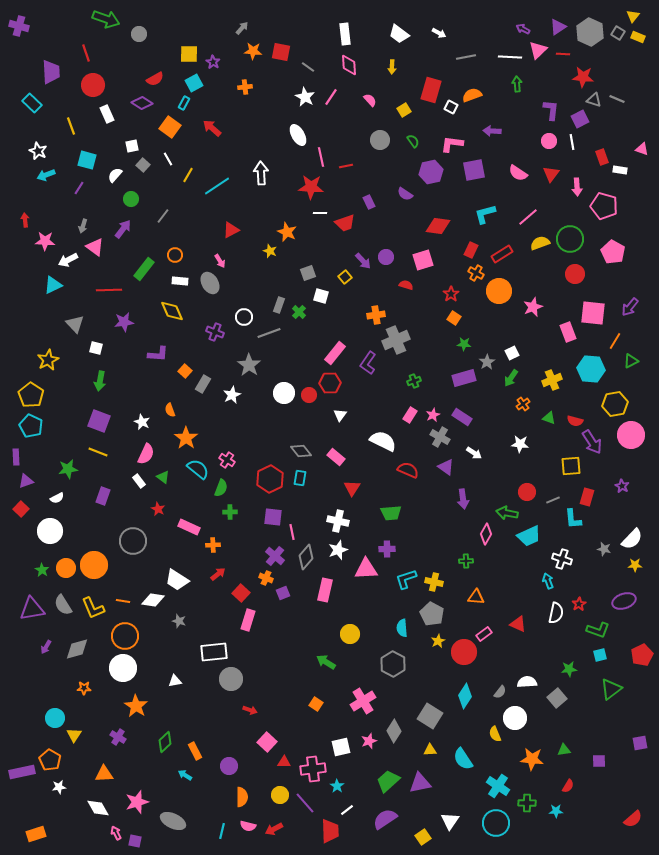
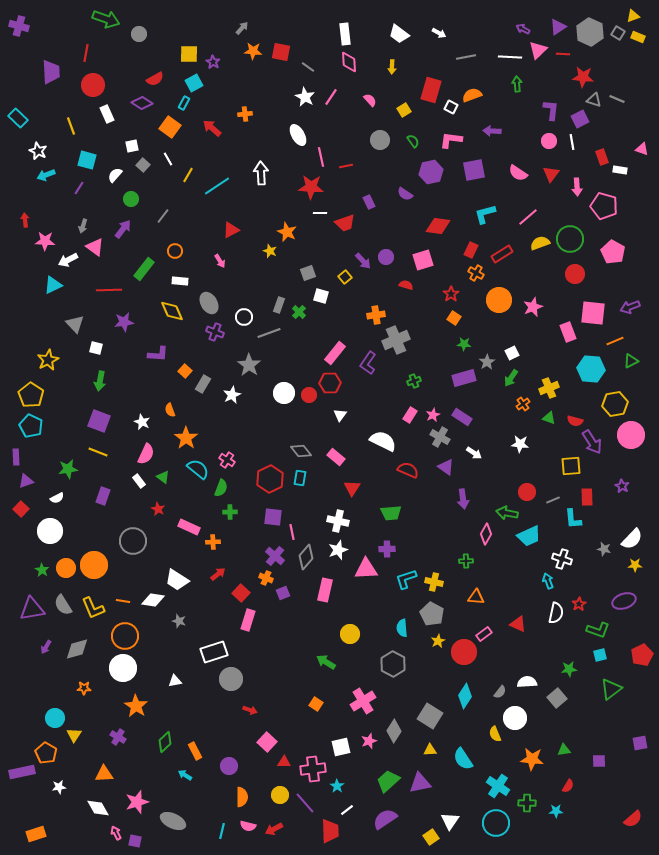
yellow triangle at (633, 16): rotated 32 degrees clockwise
red line at (86, 53): rotated 30 degrees clockwise
pink diamond at (349, 65): moved 3 px up
orange cross at (245, 87): moved 27 px down
cyan rectangle at (32, 103): moved 14 px left, 15 px down
pink L-shape at (452, 144): moved 1 px left, 4 px up
orange circle at (175, 255): moved 4 px up
gray ellipse at (210, 283): moved 1 px left, 20 px down
orange circle at (499, 291): moved 9 px down
purple arrow at (630, 307): rotated 30 degrees clockwise
orange line at (615, 341): rotated 36 degrees clockwise
yellow cross at (552, 380): moved 3 px left, 8 px down
red rectangle at (587, 497): rotated 18 degrees counterclockwise
orange cross at (213, 545): moved 3 px up
white rectangle at (214, 652): rotated 12 degrees counterclockwise
orange pentagon at (50, 760): moved 4 px left, 7 px up
yellow square at (423, 837): moved 8 px right
